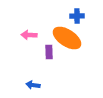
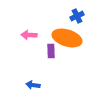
blue cross: rotated 24 degrees counterclockwise
orange ellipse: rotated 16 degrees counterclockwise
purple rectangle: moved 2 px right, 1 px up
